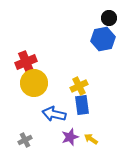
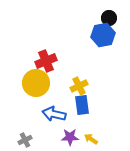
blue hexagon: moved 4 px up
red cross: moved 20 px right, 1 px up
yellow circle: moved 2 px right
purple star: rotated 18 degrees clockwise
